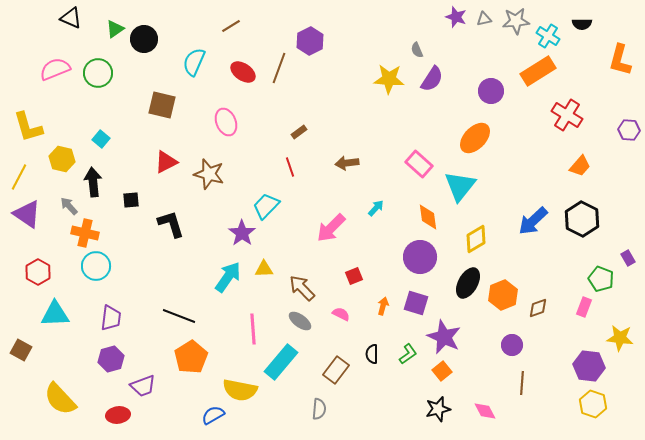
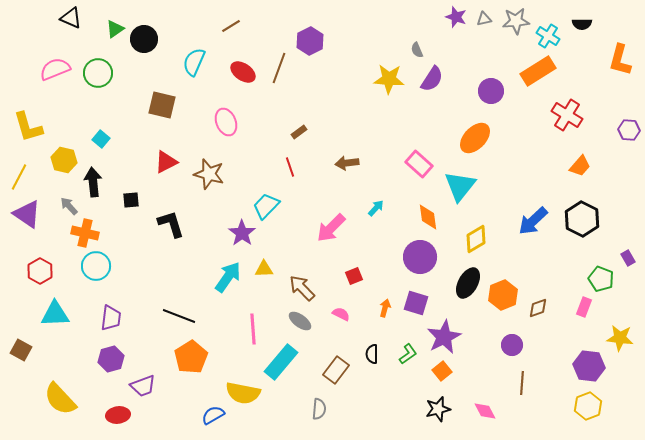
yellow hexagon at (62, 159): moved 2 px right, 1 px down
red hexagon at (38, 272): moved 2 px right, 1 px up
orange arrow at (383, 306): moved 2 px right, 2 px down
purple star at (444, 337): rotated 20 degrees clockwise
yellow semicircle at (240, 390): moved 3 px right, 3 px down
yellow hexagon at (593, 404): moved 5 px left, 2 px down; rotated 20 degrees clockwise
